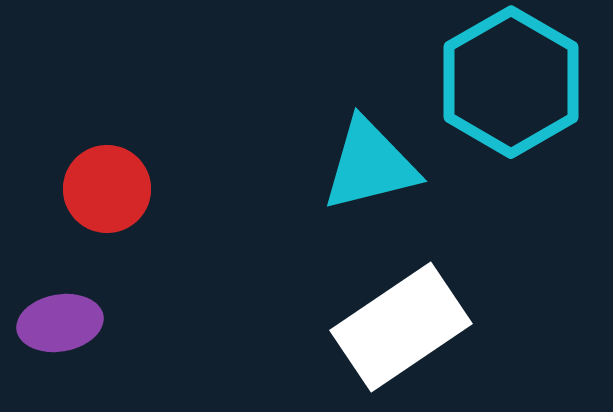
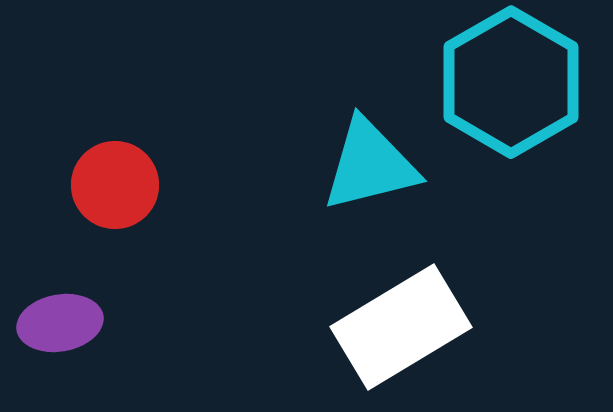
red circle: moved 8 px right, 4 px up
white rectangle: rotated 3 degrees clockwise
